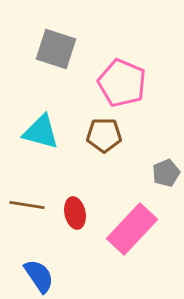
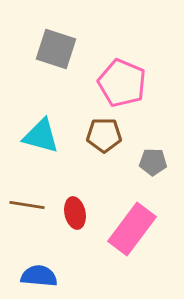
cyan triangle: moved 4 px down
gray pentagon: moved 13 px left, 11 px up; rotated 24 degrees clockwise
pink rectangle: rotated 6 degrees counterclockwise
blue semicircle: rotated 51 degrees counterclockwise
